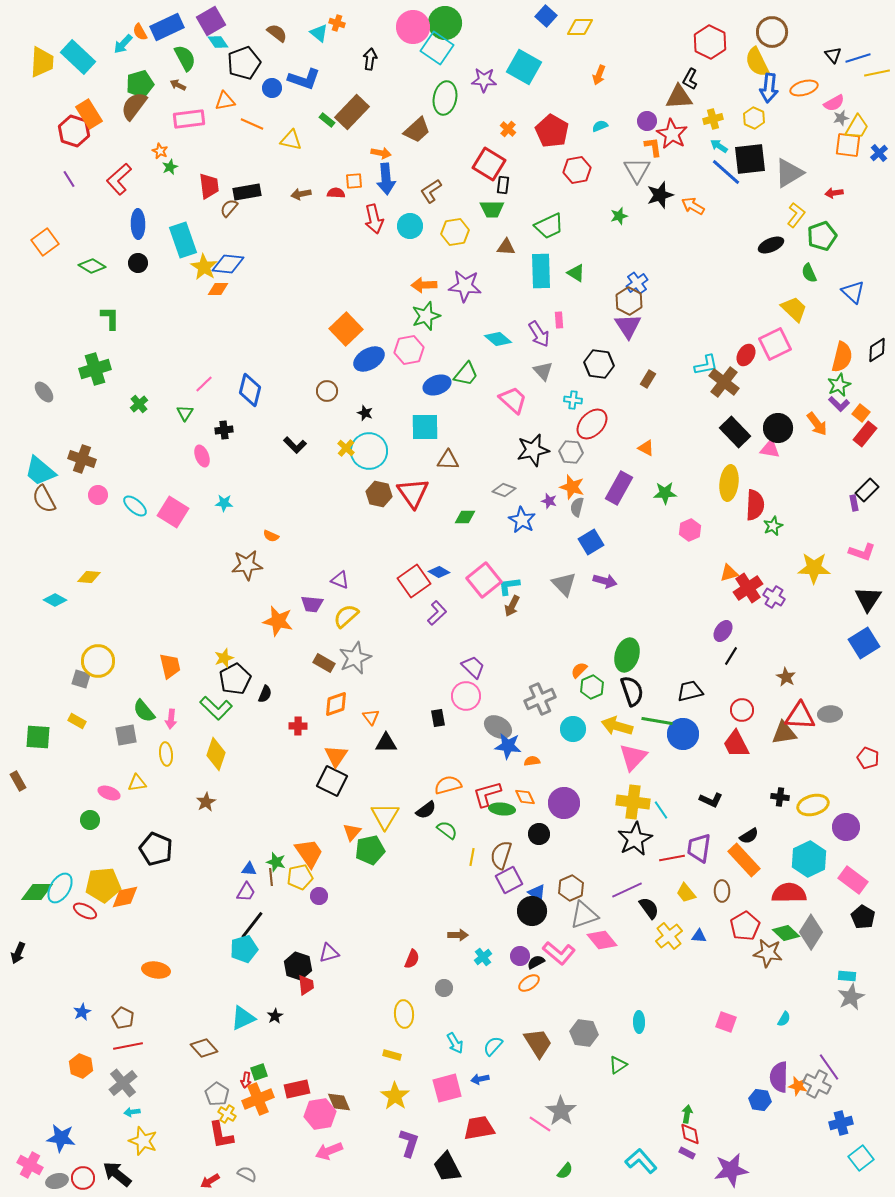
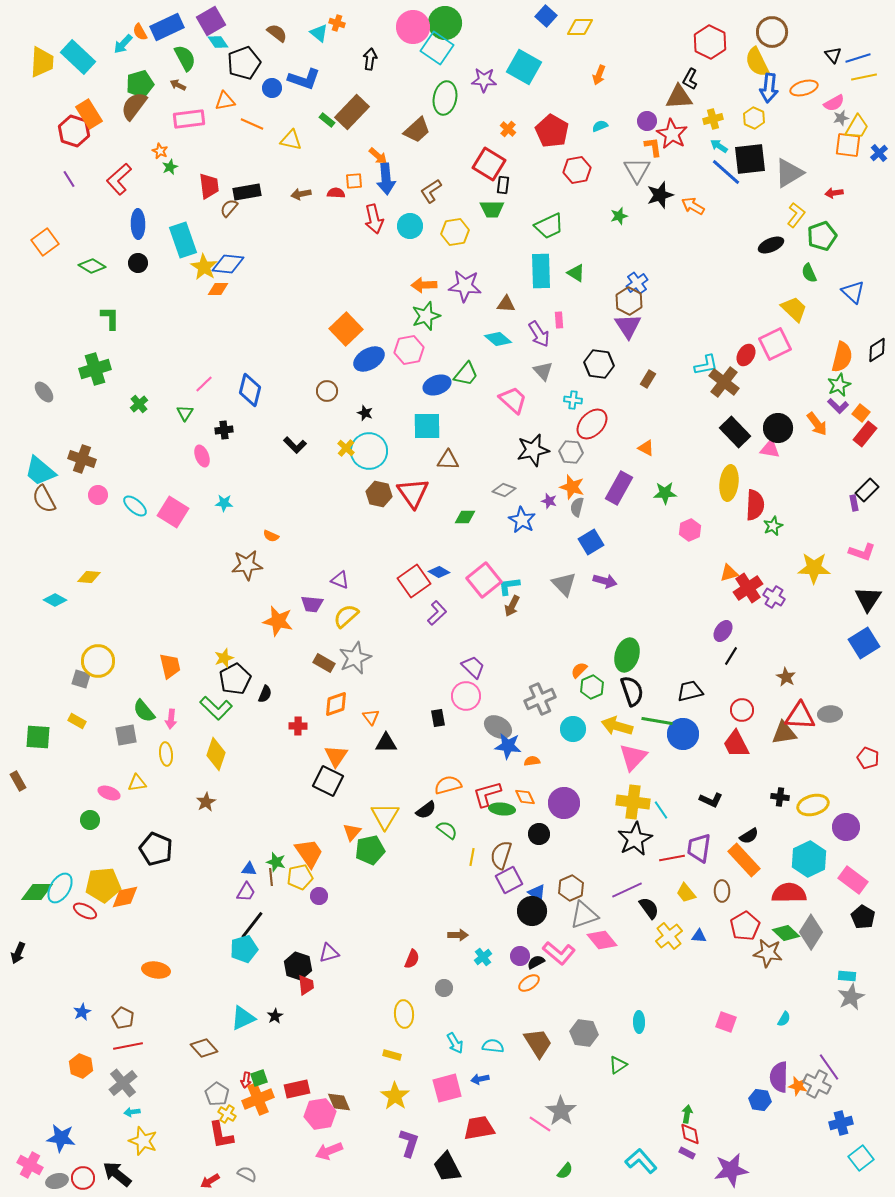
yellow line at (877, 73): moved 13 px left, 4 px down
orange arrow at (381, 153): moved 3 px left, 3 px down; rotated 30 degrees clockwise
brown triangle at (506, 247): moved 57 px down
purple L-shape at (839, 404): moved 1 px left, 2 px down
cyan square at (425, 427): moved 2 px right, 1 px up
black square at (332, 781): moved 4 px left
cyan semicircle at (493, 1046): rotated 55 degrees clockwise
green square at (259, 1072): moved 6 px down
